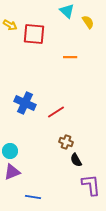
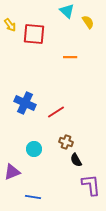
yellow arrow: rotated 24 degrees clockwise
cyan circle: moved 24 px right, 2 px up
